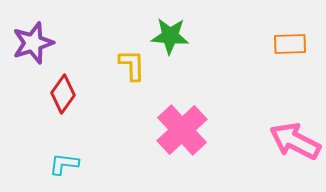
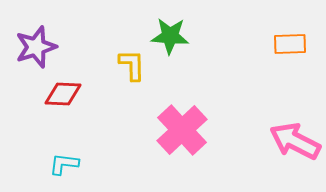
purple star: moved 3 px right, 4 px down
red diamond: rotated 57 degrees clockwise
